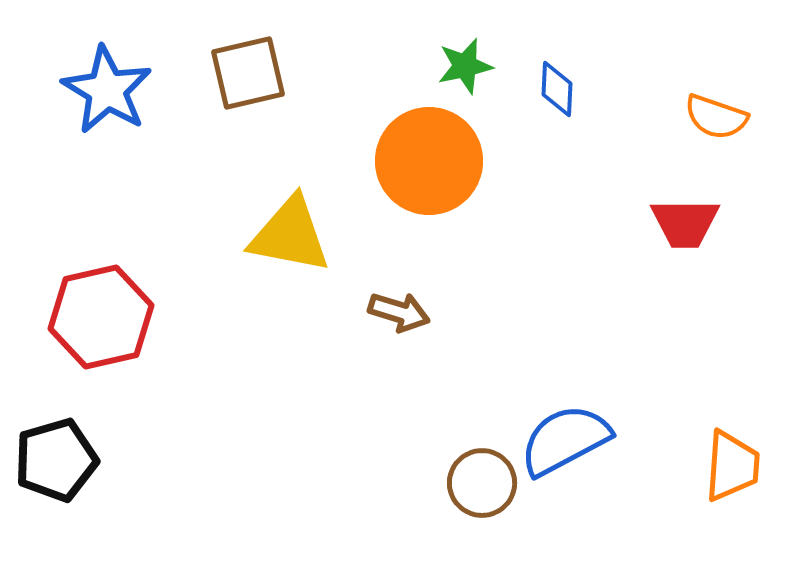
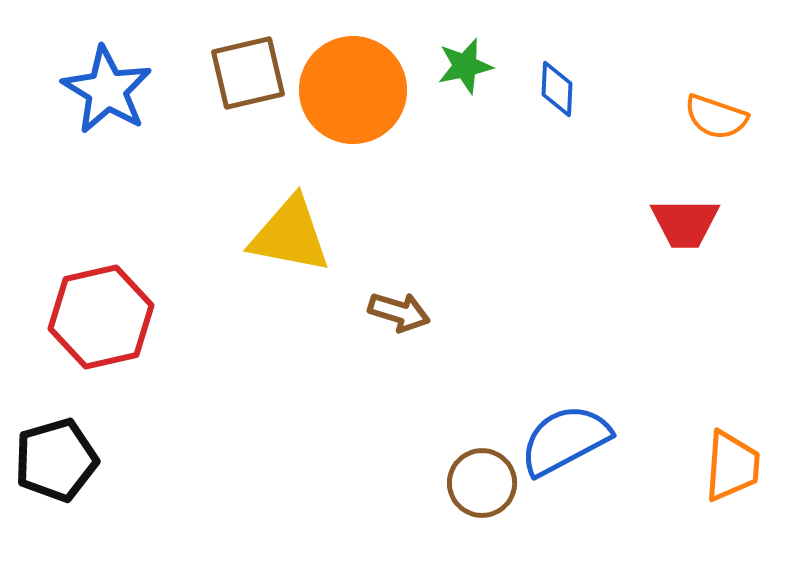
orange circle: moved 76 px left, 71 px up
